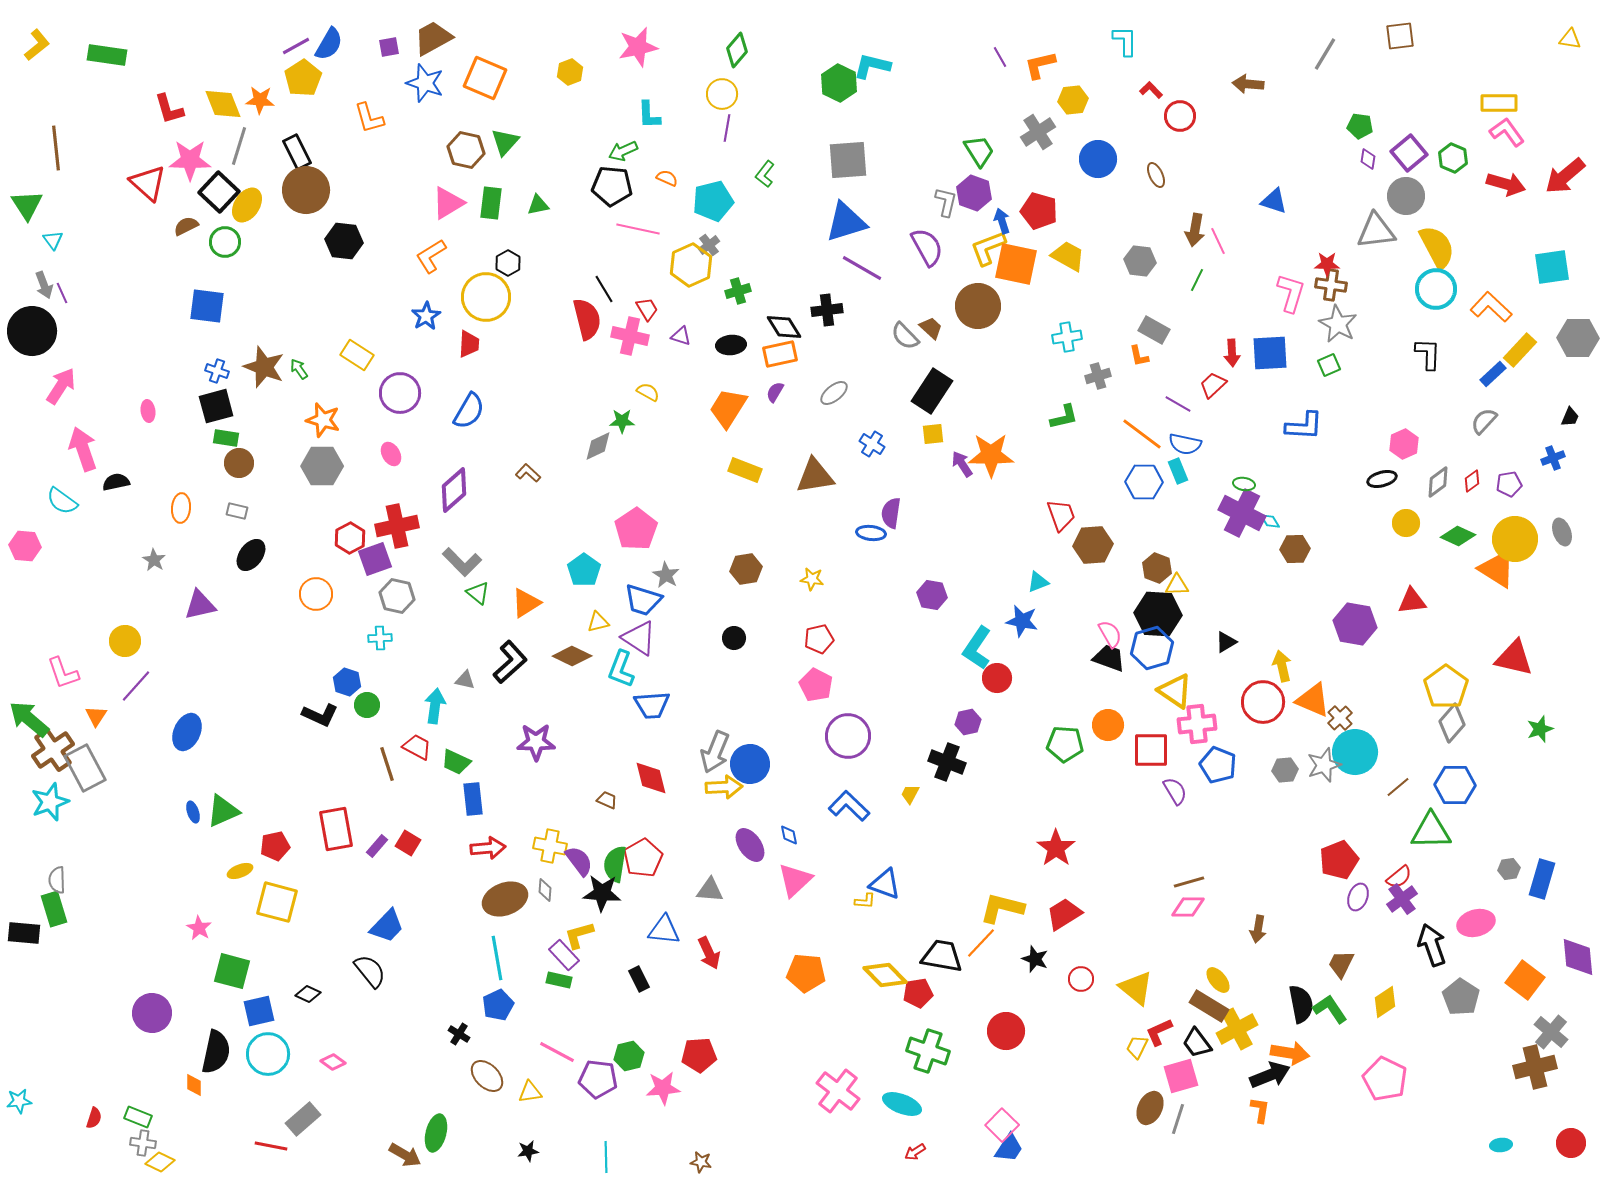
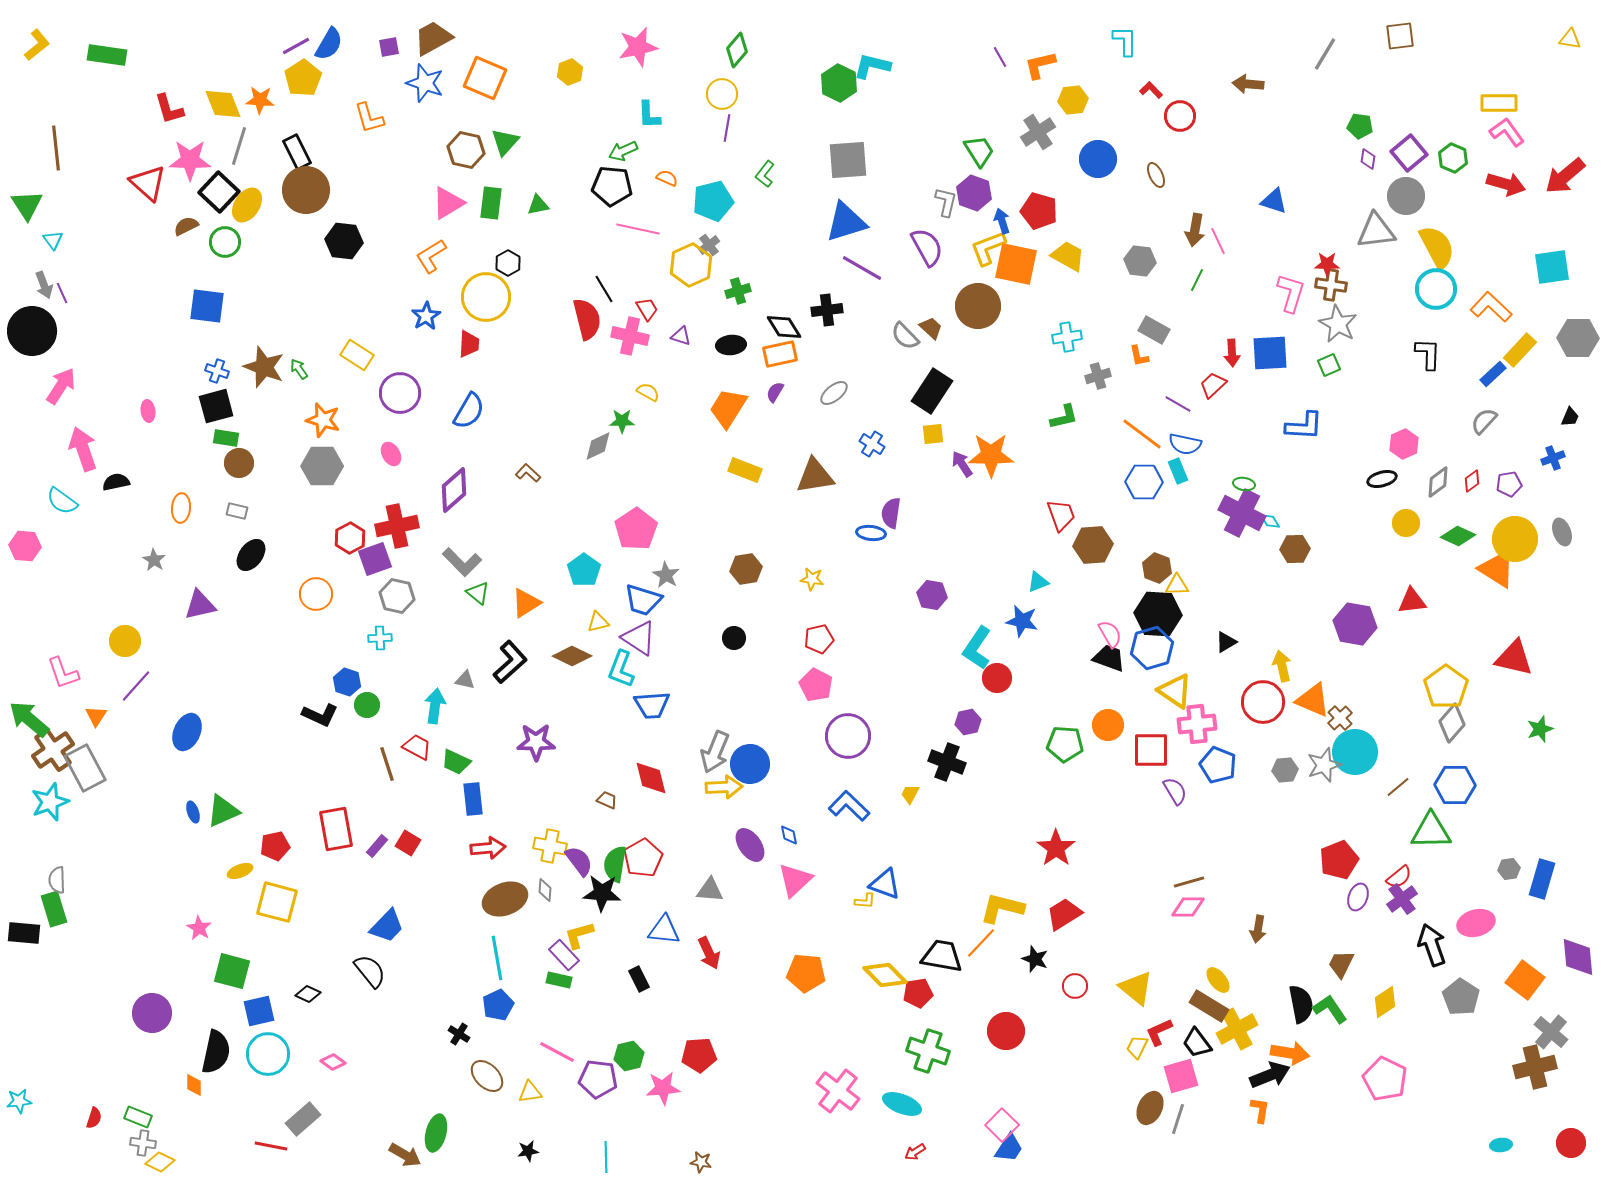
red circle at (1081, 979): moved 6 px left, 7 px down
